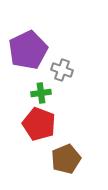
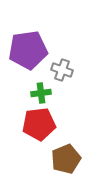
purple pentagon: rotated 18 degrees clockwise
red pentagon: rotated 28 degrees counterclockwise
